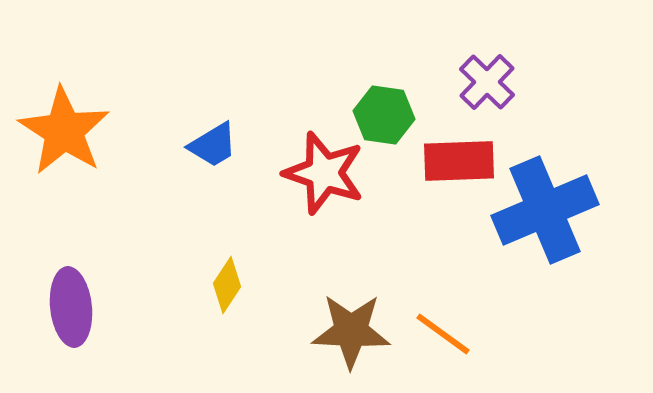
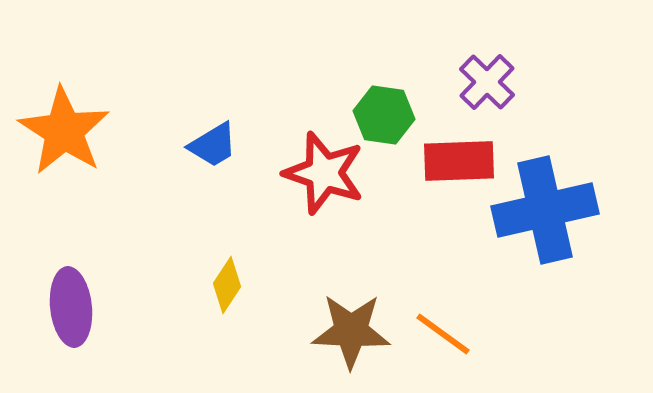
blue cross: rotated 10 degrees clockwise
